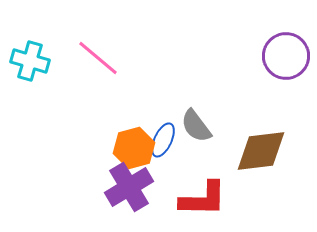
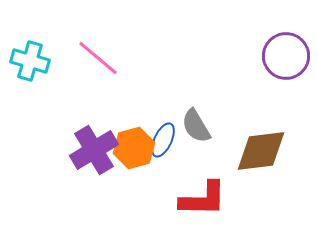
gray semicircle: rotated 6 degrees clockwise
purple cross: moved 35 px left, 37 px up
